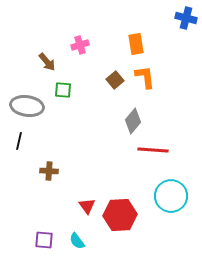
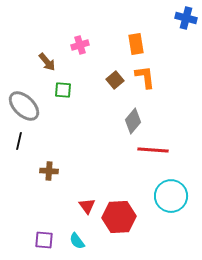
gray ellipse: moved 3 px left; rotated 36 degrees clockwise
red hexagon: moved 1 px left, 2 px down
